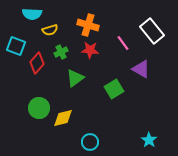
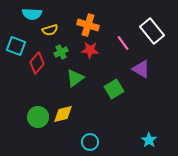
green circle: moved 1 px left, 9 px down
yellow diamond: moved 4 px up
